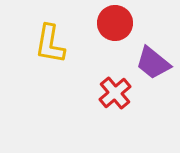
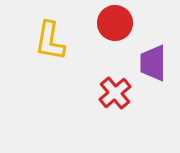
yellow L-shape: moved 3 px up
purple trapezoid: rotated 51 degrees clockwise
